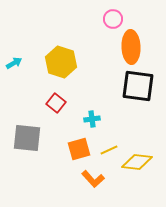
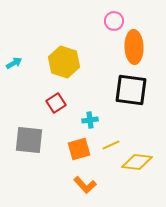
pink circle: moved 1 px right, 2 px down
orange ellipse: moved 3 px right
yellow hexagon: moved 3 px right
black square: moved 7 px left, 4 px down
red square: rotated 18 degrees clockwise
cyan cross: moved 2 px left, 1 px down
gray square: moved 2 px right, 2 px down
yellow line: moved 2 px right, 5 px up
orange L-shape: moved 8 px left, 6 px down
